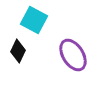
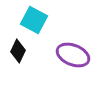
purple ellipse: rotated 36 degrees counterclockwise
